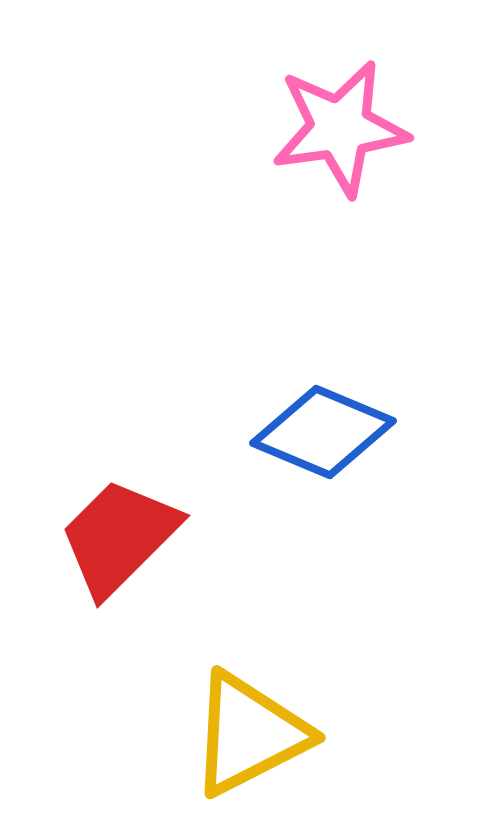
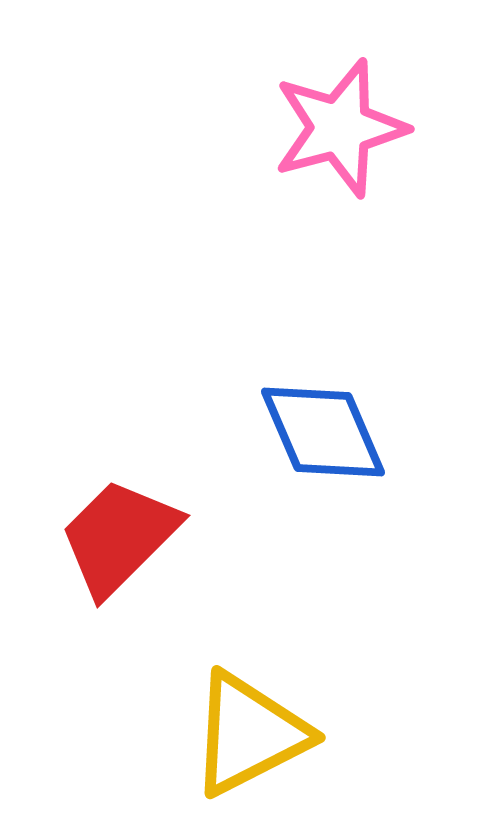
pink star: rotated 7 degrees counterclockwise
blue diamond: rotated 44 degrees clockwise
